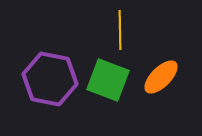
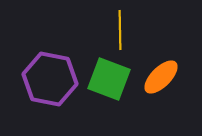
green square: moved 1 px right, 1 px up
